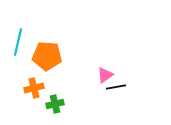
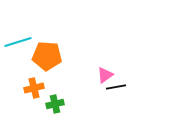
cyan line: rotated 60 degrees clockwise
